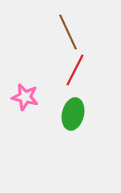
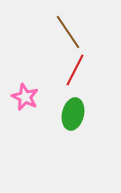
brown line: rotated 9 degrees counterclockwise
pink star: rotated 12 degrees clockwise
